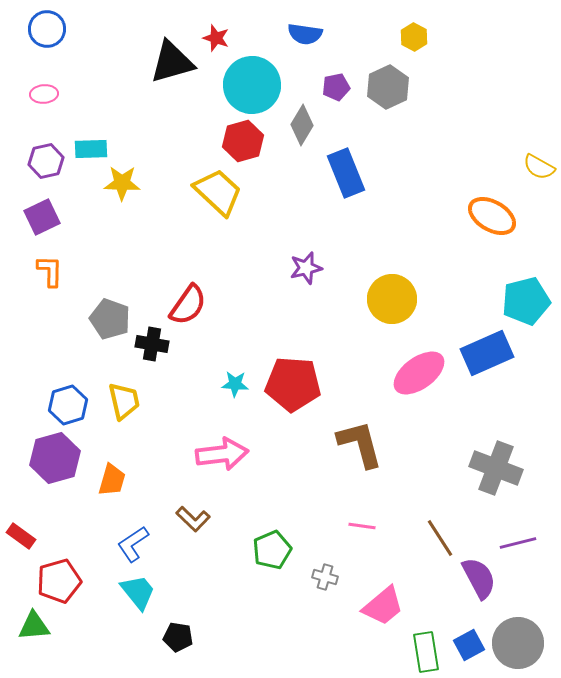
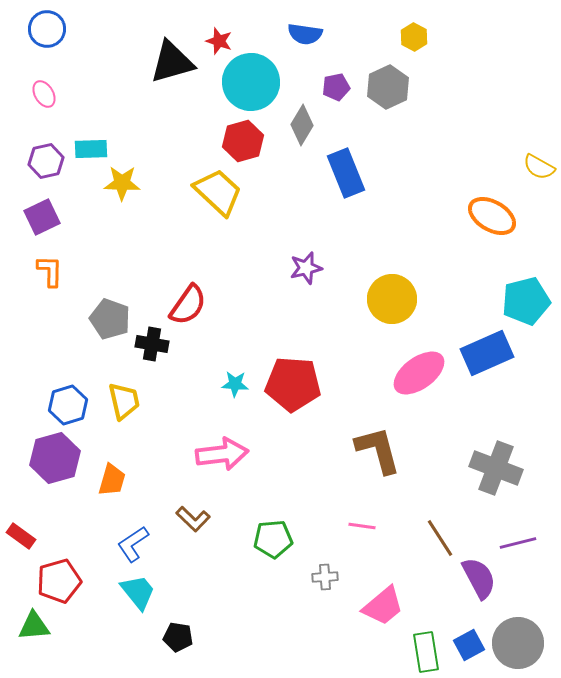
red star at (216, 38): moved 3 px right, 3 px down
cyan circle at (252, 85): moved 1 px left, 3 px up
pink ellipse at (44, 94): rotated 64 degrees clockwise
brown L-shape at (360, 444): moved 18 px right, 6 px down
green pentagon at (272, 550): moved 1 px right, 11 px up; rotated 18 degrees clockwise
gray cross at (325, 577): rotated 20 degrees counterclockwise
